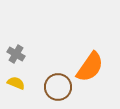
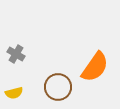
orange semicircle: moved 5 px right
yellow semicircle: moved 2 px left, 10 px down; rotated 144 degrees clockwise
